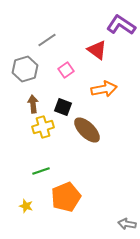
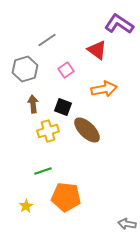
purple L-shape: moved 2 px left, 1 px up
yellow cross: moved 5 px right, 4 px down
green line: moved 2 px right
orange pentagon: rotated 28 degrees clockwise
yellow star: rotated 24 degrees clockwise
